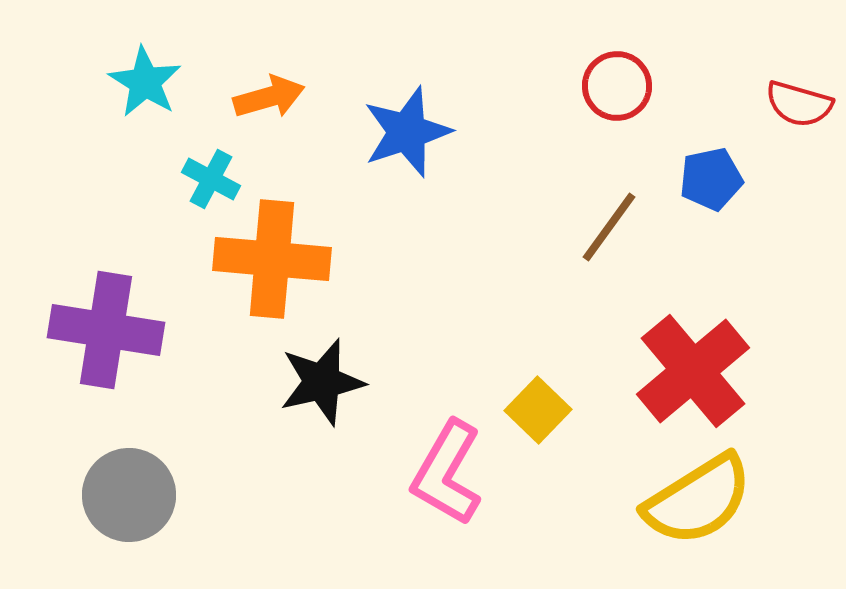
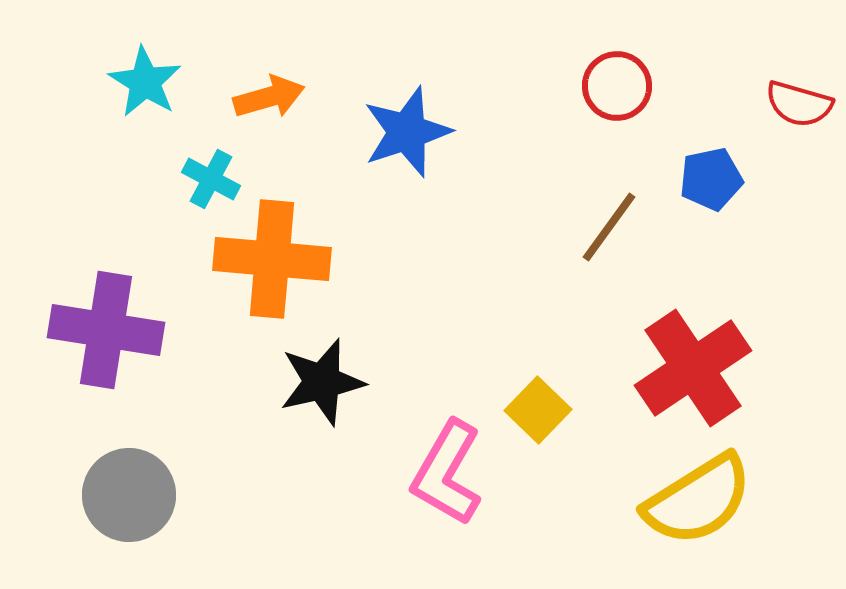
red cross: moved 3 px up; rotated 6 degrees clockwise
